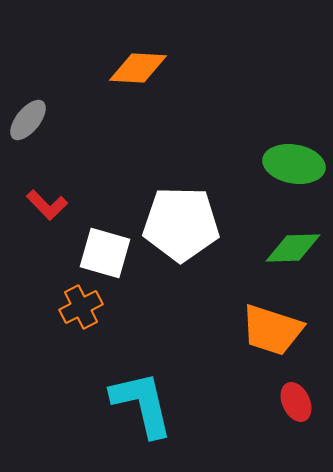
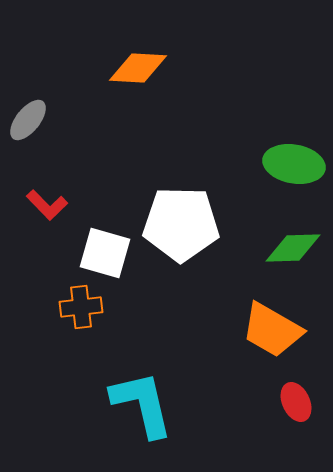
orange cross: rotated 21 degrees clockwise
orange trapezoid: rotated 12 degrees clockwise
